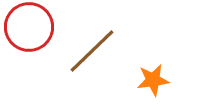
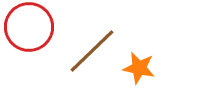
orange star: moved 14 px left, 12 px up; rotated 20 degrees clockwise
